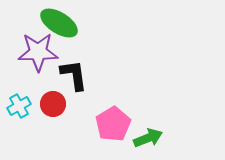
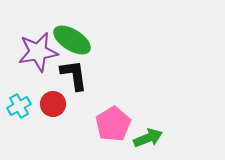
green ellipse: moved 13 px right, 17 px down
purple star: rotated 9 degrees counterclockwise
